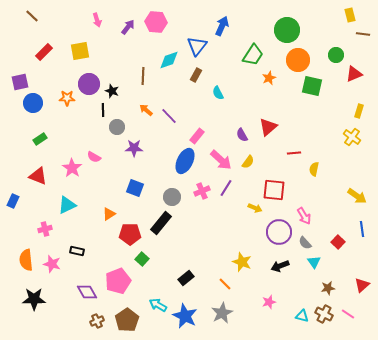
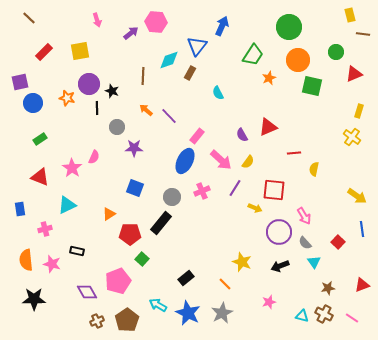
brown line at (32, 16): moved 3 px left, 2 px down
purple arrow at (128, 27): moved 3 px right, 6 px down; rotated 14 degrees clockwise
green circle at (287, 30): moved 2 px right, 3 px up
green circle at (336, 55): moved 3 px up
brown rectangle at (196, 75): moved 6 px left, 2 px up
orange star at (67, 98): rotated 14 degrees clockwise
black line at (103, 110): moved 6 px left, 2 px up
red triangle at (268, 127): rotated 18 degrees clockwise
pink semicircle at (94, 157): rotated 96 degrees counterclockwise
red triangle at (38, 176): moved 2 px right, 1 px down
purple line at (226, 188): moved 9 px right
blue rectangle at (13, 201): moved 7 px right, 8 px down; rotated 32 degrees counterclockwise
red triangle at (362, 285): rotated 21 degrees clockwise
pink line at (348, 314): moved 4 px right, 4 px down
blue star at (185, 316): moved 3 px right, 3 px up
